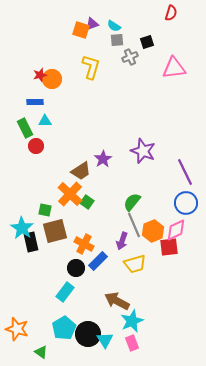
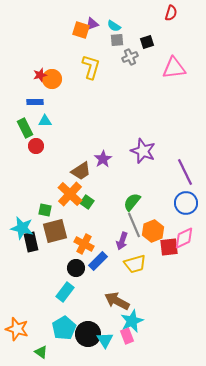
cyan star at (22, 228): rotated 20 degrees counterclockwise
pink diamond at (176, 230): moved 8 px right, 8 px down
pink rectangle at (132, 343): moved 5 px left, 7 px up
